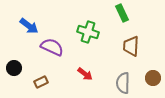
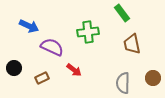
green rectangle: rotated 12 degrees counterclockwise
blue arrow: rotated 12 degrees counterclockwise
green cross: rotated 25 degrees counterclockwise
brown trapezoid: moved 1 px right, 2 px up; rotated 15 degrees counterclockwise
red arrow: moved 11 px left, 4 px up
brown rectangle: moved 1 px right, 4 px up
